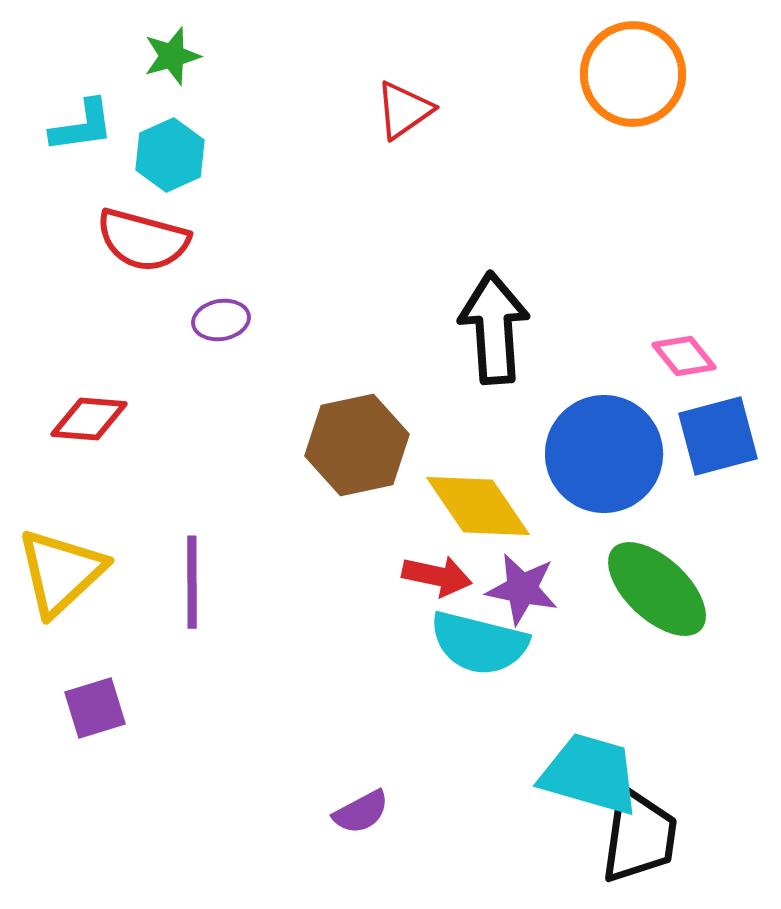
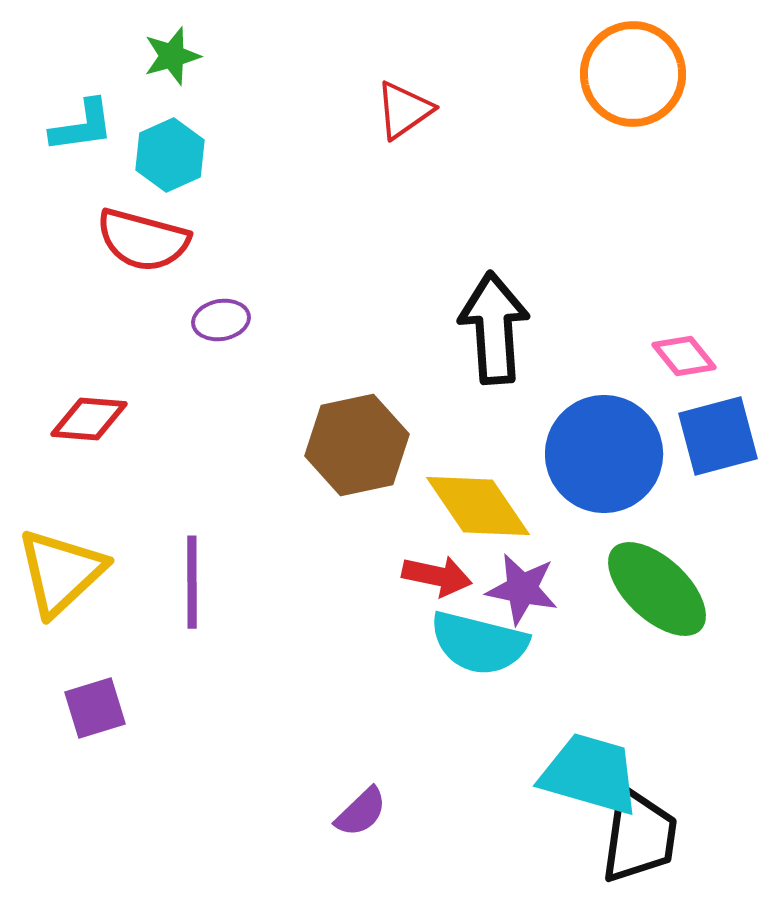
purple semicircle: rotated 16 degrees counterclockwise
